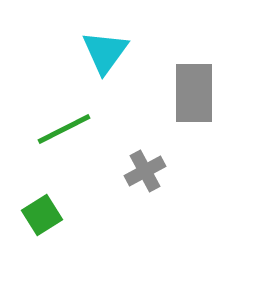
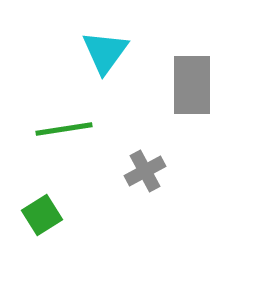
gray rectangle: moved 2 px left, 8 px up
green line: rotated 18 degrees clockwise
